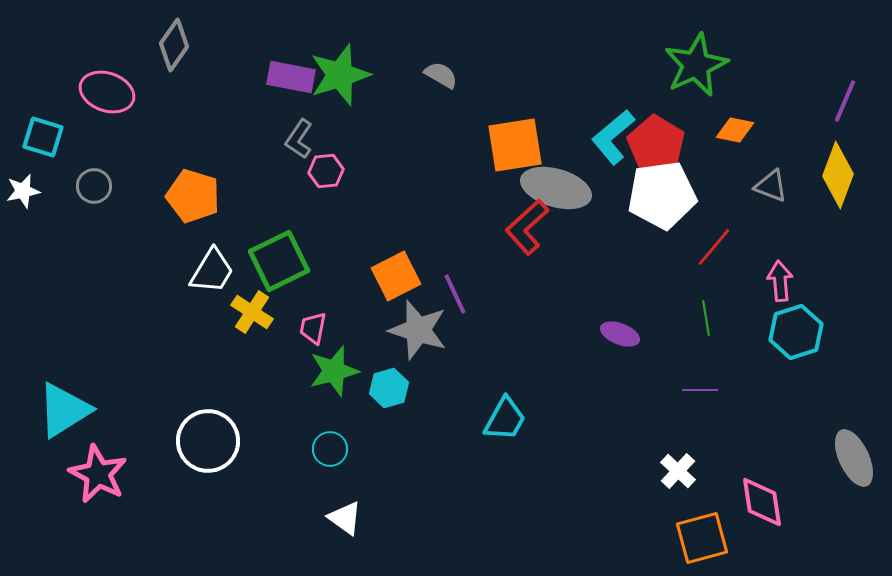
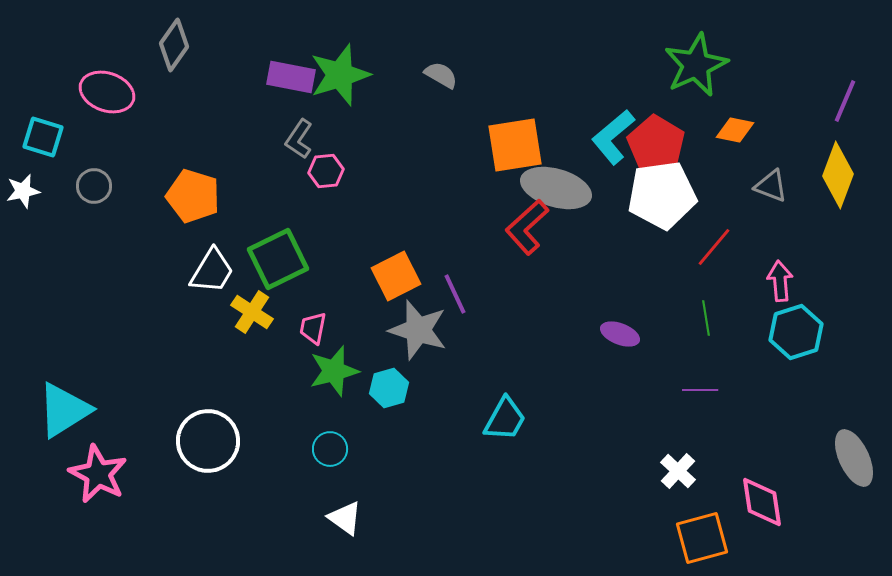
green square at (279, 261): moved 1 px left, 2 px up
